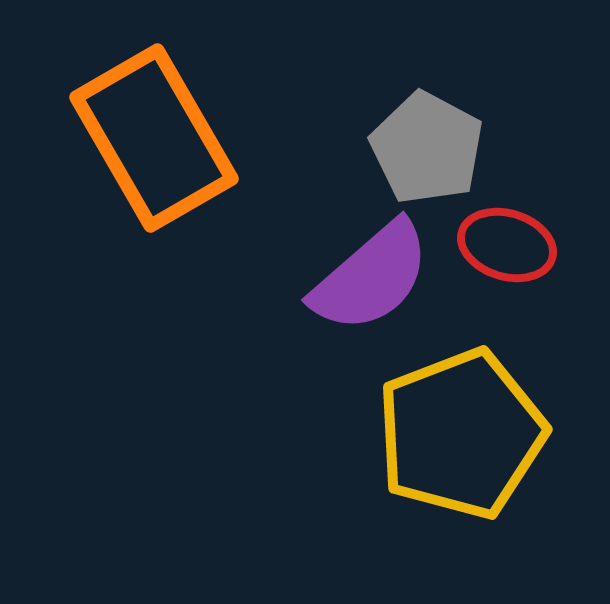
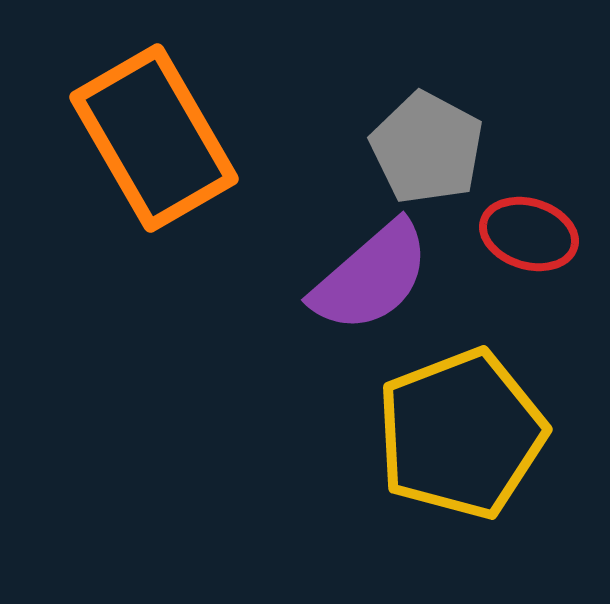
red ellipse: moved 22 px right, 11 px up
